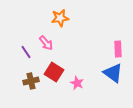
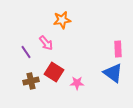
orange star: moved 2 px right, 2 px down
pink star: rotated 24 degrees counterclockwise
